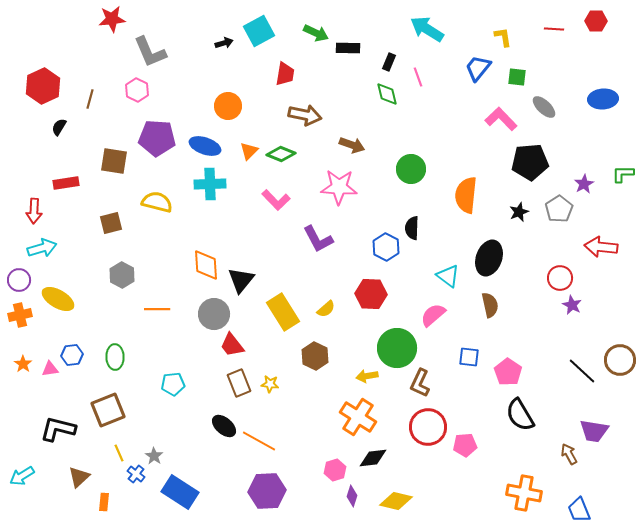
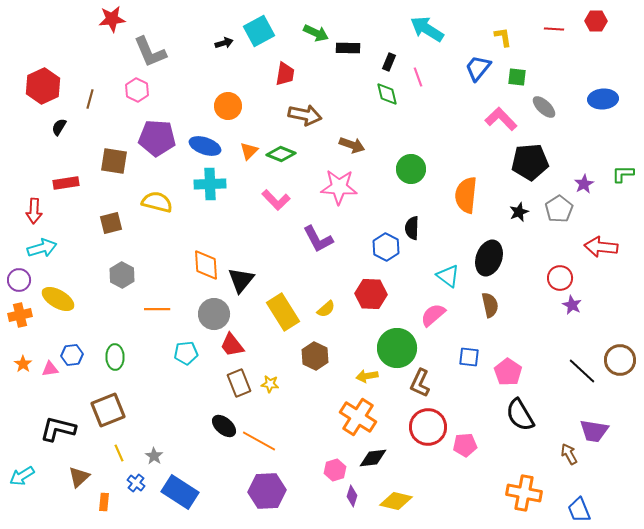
cyan pentagon at (173, 384): moved 13 px right, 31 px up
blue cross at (136, 474): moved 9 px down
